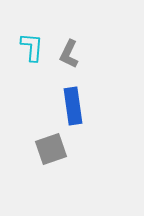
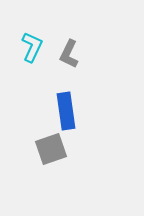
cyan L-shape: rotated 20 degrees clockwise
blue rectangle: moved 7 px left, 5 px down
